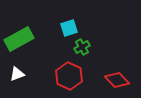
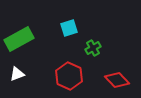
green cross: moved 11 px right, 1 px down
